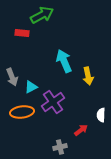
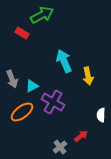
red rectangle: rotated 24 degrees clockwise
gray arrow: moved 2 px down
cyan triangle: moved 1 px right, 1 px up
purple cross: rotated 25 degrees counterclockwise
orange ellipse: rotated 30 degrees counterclockwise
red arrow: moved 6 px down
gray cross: rotated 24 degrees counterclockwise
